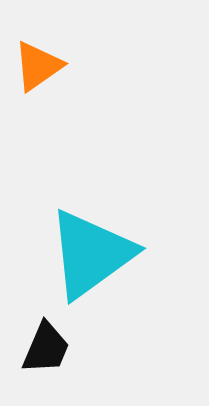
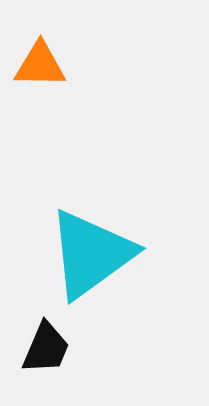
orange triangle: moved 2 px right, 1 px up; rotated 36 degrees clockwise
